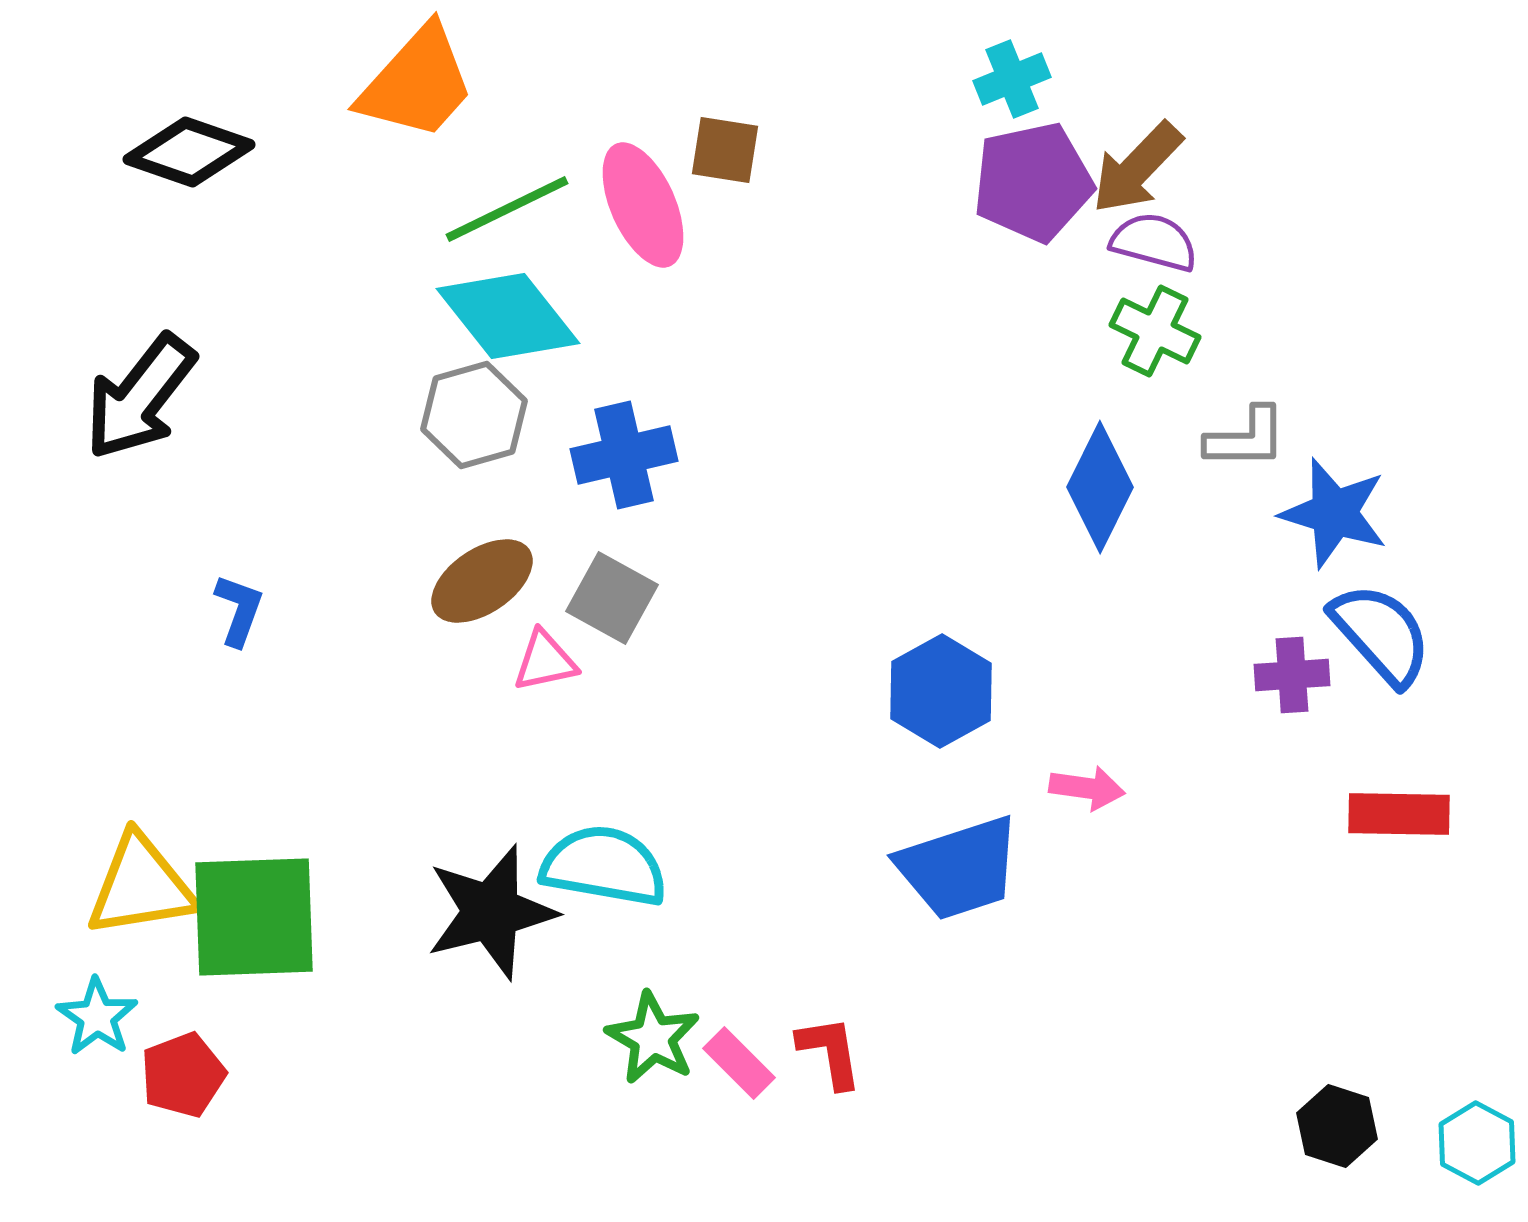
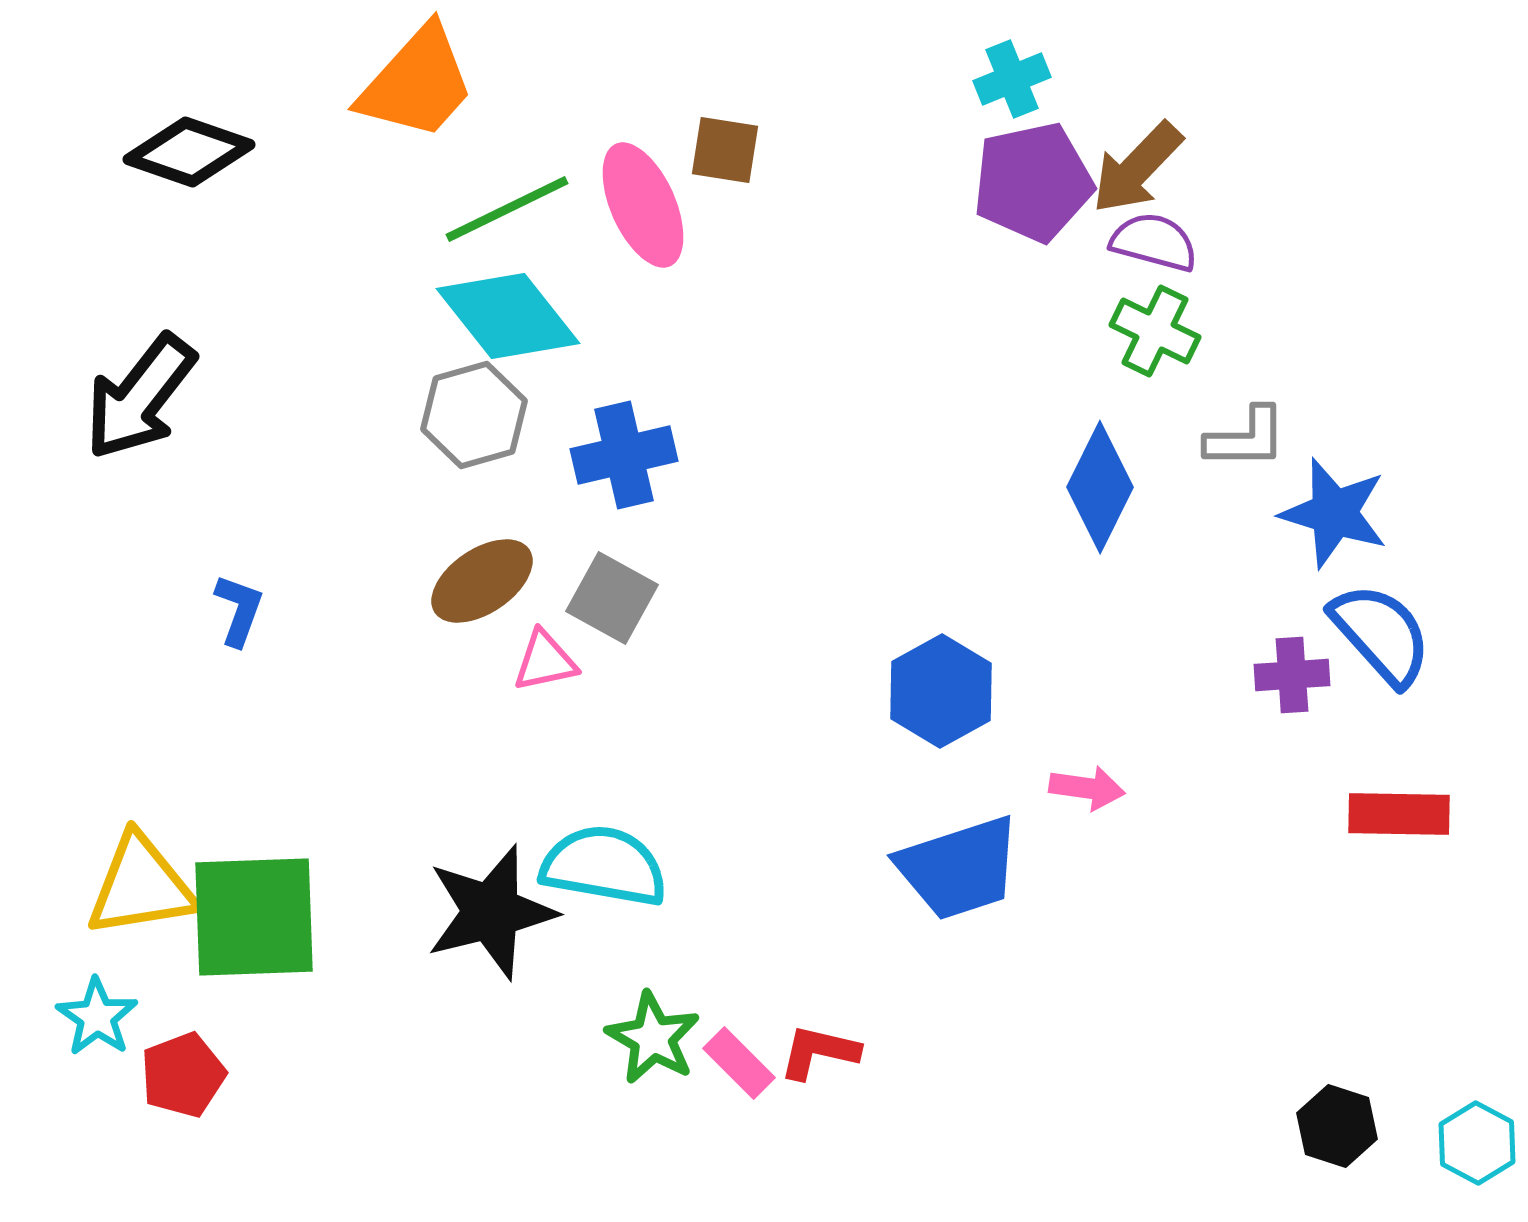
red L-shape: moved 11 px left; rotated 68 degrees counterclockwise
